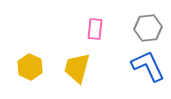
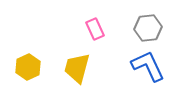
pink rectangle: rotated 30 degrees counterclockwise
yellow hexagon: moved 2 px left; rotated 10 degrees clockwise
